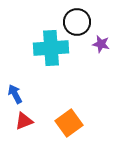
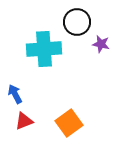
cyan cross: moved 7 px left, 1 px down
